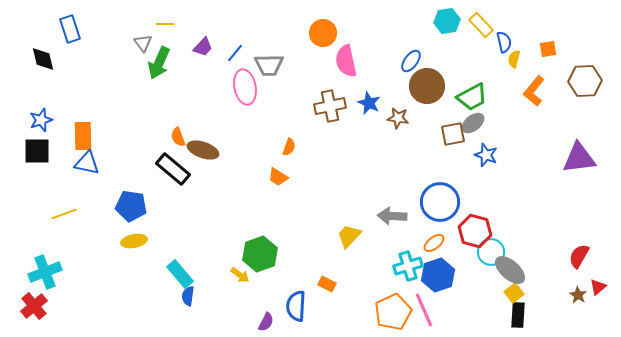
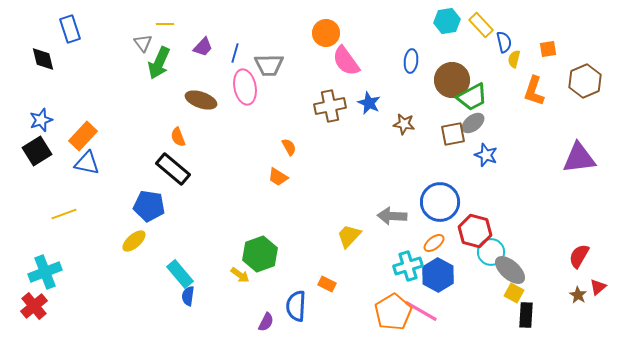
orange circle at (323, 33): moved 3 px right
blue line at (235, 53): rotated 24 degrees counterclockwise
pink semicircle at (346, 61): rotated 24 degrees counterclockwise
blue ellipse at (411, 61): rotated 30 degrees counterclockwise
brown hexagon at (585, 81): rotated 20 degrees counterclockwise
brown circle at (427, 86): moved 25 px right, 6 px up
orange L-shape at (534, 91): rotated 20 degrees counterclockwise
brown star at (398, 118): moved 6 px right, 6 px down
orange rectangle at (83, 136): rotated 44 degrees clockwise
orange semicircle at (289, 147): rotated 48 degrees counterclockwise
brown ellipse at (203, 150): moved 2 px left, 50 px up
black square at (37, 151): rotated 32 degrees counterclockwise
blue pentagon at (131, 206): moved 18 px right
yellow ellipse at (134, 241): rotated 30 degrees counterclockwise
blue hexagon at (438, 275): rotated 12 degrees counterclockwise
yellow square at (514, 293): rotated 24 degrees counterclockwise
pink line at (424, 310): moved 3 px left, 1 px down; rotated 36 degrees counterclockwise
orange pentagon at (393, 312): rotated 6 degrees counterclockwise
black rectangle at (518, 315): moved 8 px right
